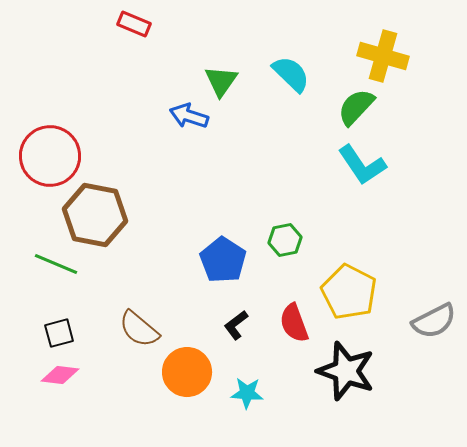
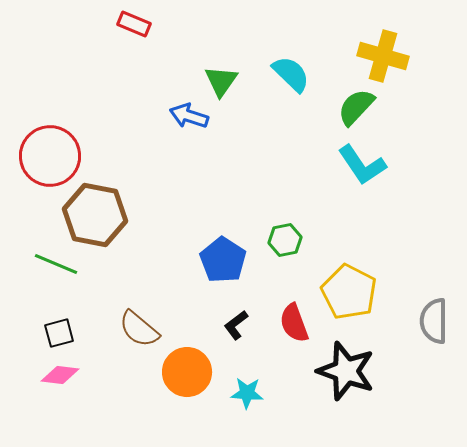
gray semicircle: rotated 117 degrees clockwise
